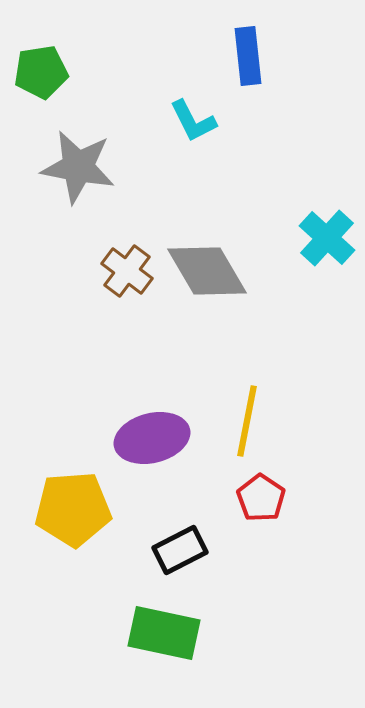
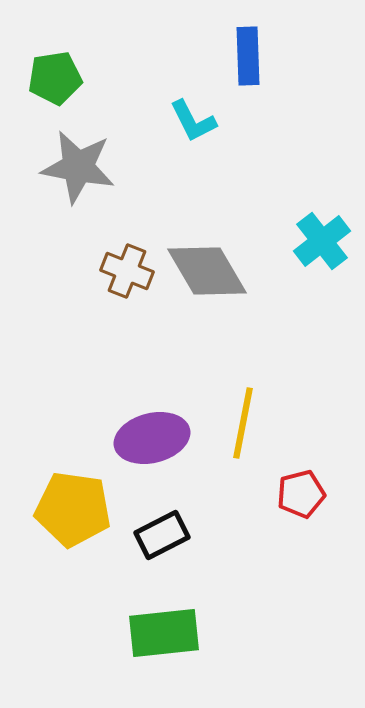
blue rectangle: rotated 4 degrees clockwise
green pentagon: moved 14 px right, 6 px down
cyan cross: moved 5 px left, 3 px down; rotated 10 degrees clockwise
brown cross: rotated 15 degrees counterclockwise
yellow line: moved 4 px left, 2 px down
red pentagon: moved 40 px right, 4 px up; rotated 24 degrees clockwise
yellow pentagon: rotated 12 degrees clockwise
black rectangle: moved 18 px left, 15 px up
green rectangle: rotated 18 degrees counterclockwise
